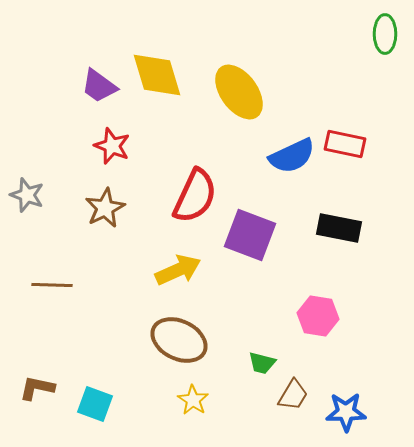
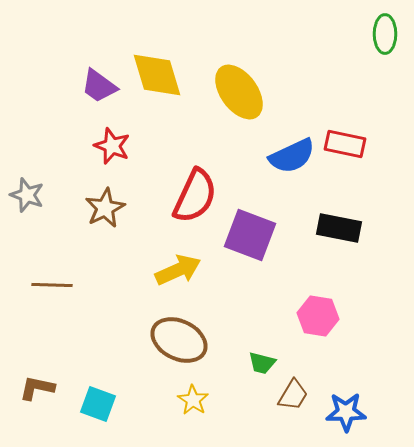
cyan square: moved 3 px right
